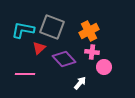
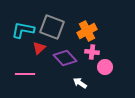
orange cross: moved 2 px left
purple diamond: moved 1 px right, 1 px up
pink circle: moved 1 px right
white arrow: rotated 96 degrees counterclockwise
